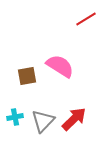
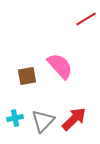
pink semicircle: rotated 16 degrees clockwise
cyan cross: moved 1 px down
